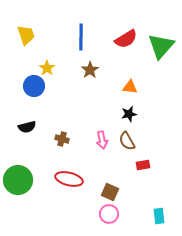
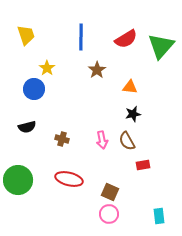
brown star: moved 7 px right
blue circle: moved 3 px down
black star: moved 4 px right
